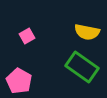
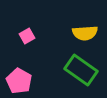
yellow semicircle: moved 2 px left, 1 px down; rotated 15 degrees counterclockwise
green rectangle: moved 1 px left, 3 px down
